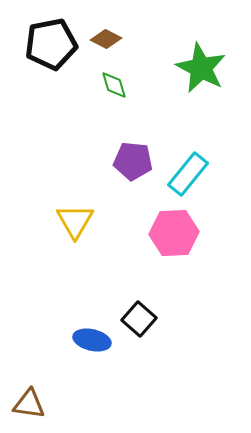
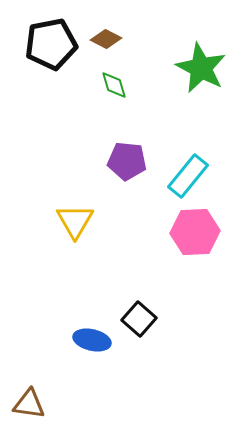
purple pentagon: moved 6 px left
cyan rectangle: moved 2 px down
pink hexagon: moved 21 px right, 1 px up
